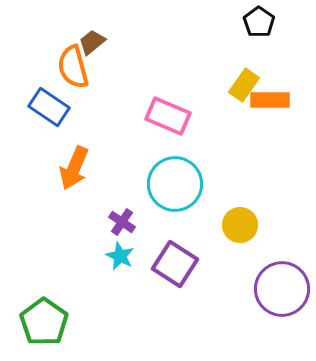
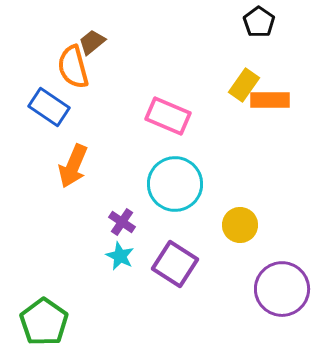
orange arrow: moved 1 px left, 2 px up
